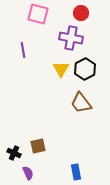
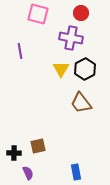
purple line: moved 3 px left, 1 px down
black cross: rotated 24 degrees counterclockwise
